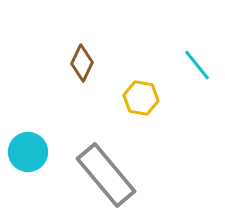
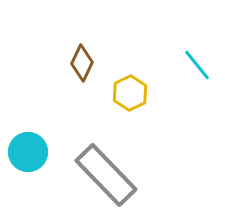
yellow hexagon: moved 11 px left, 5 px up; rotated 24 degrees clockwise
gray rectangle: rotated 4 degrees counterclockwise
